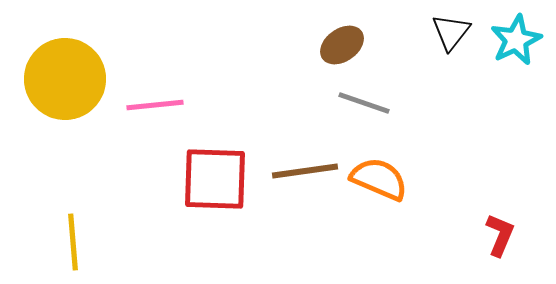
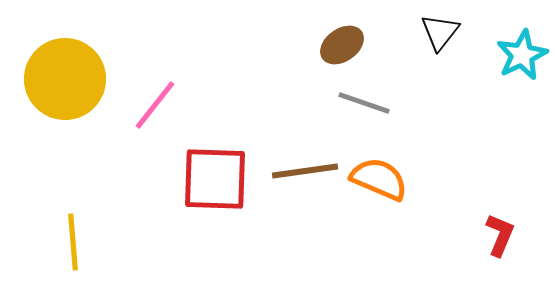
black triangle: moved 11 px left
cyan star: moved 6 px right, 15 px down
pink line: rotated 46 degrees counterclockwise
